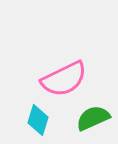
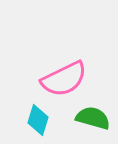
green semicircle: rotated 40 degrees clockwise
